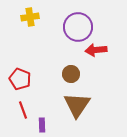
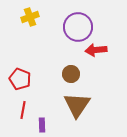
yellow cross: rotated 12 degrees counterclockwise
red line: rotated 30 degrees clockwise
